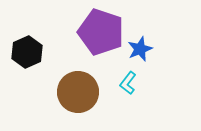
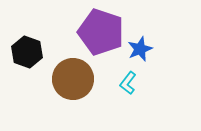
black hexagon: rotated 16 degrees counterclockwise
brown circle: moved 5 px left, 13 px up
